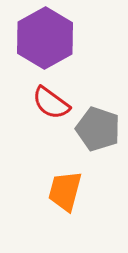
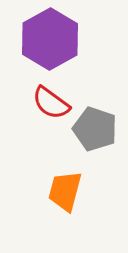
purple hexagon: moved 5 px right, 1 px down
gray pentagon: moved 3 px left
